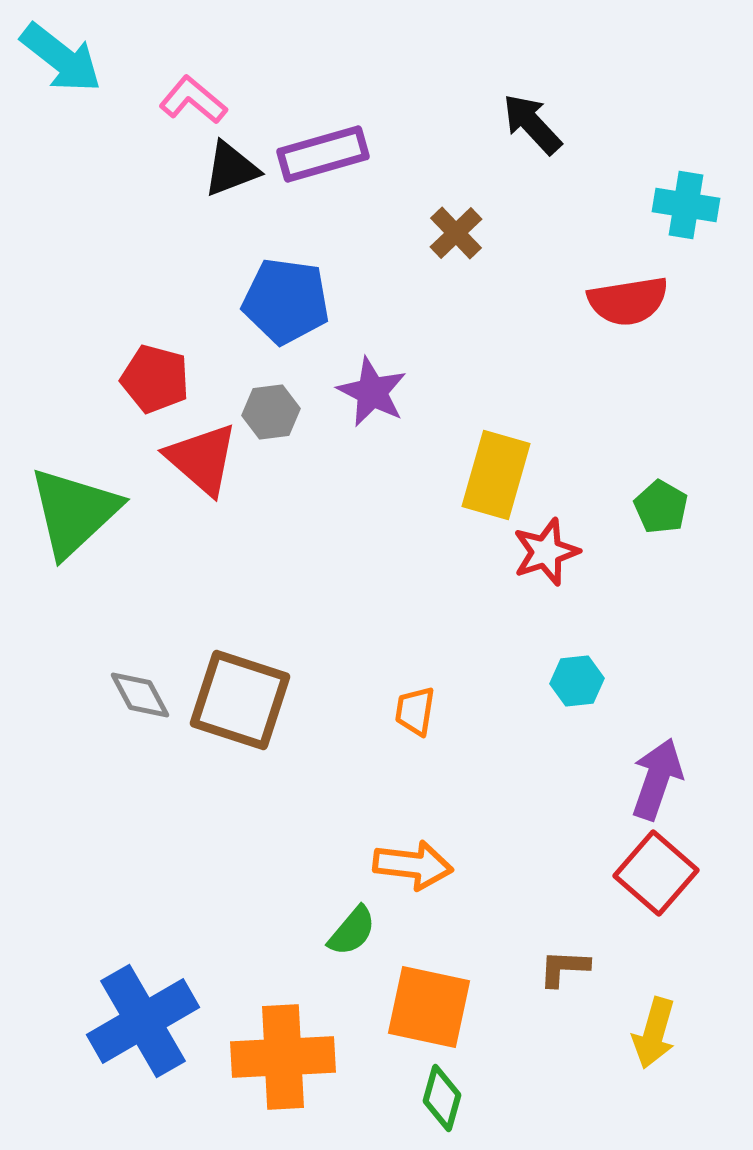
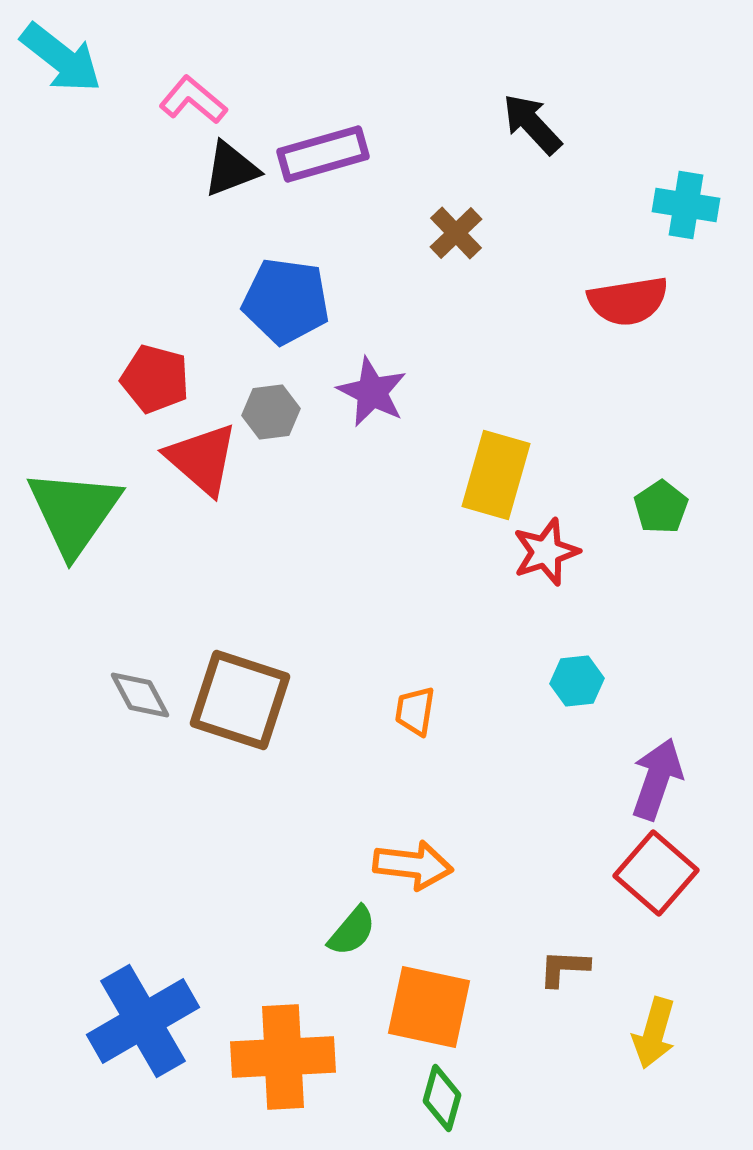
green pentagon: rotated 8 degrees clockwise
green triangle: rotated 12 degrees counterclockwise
